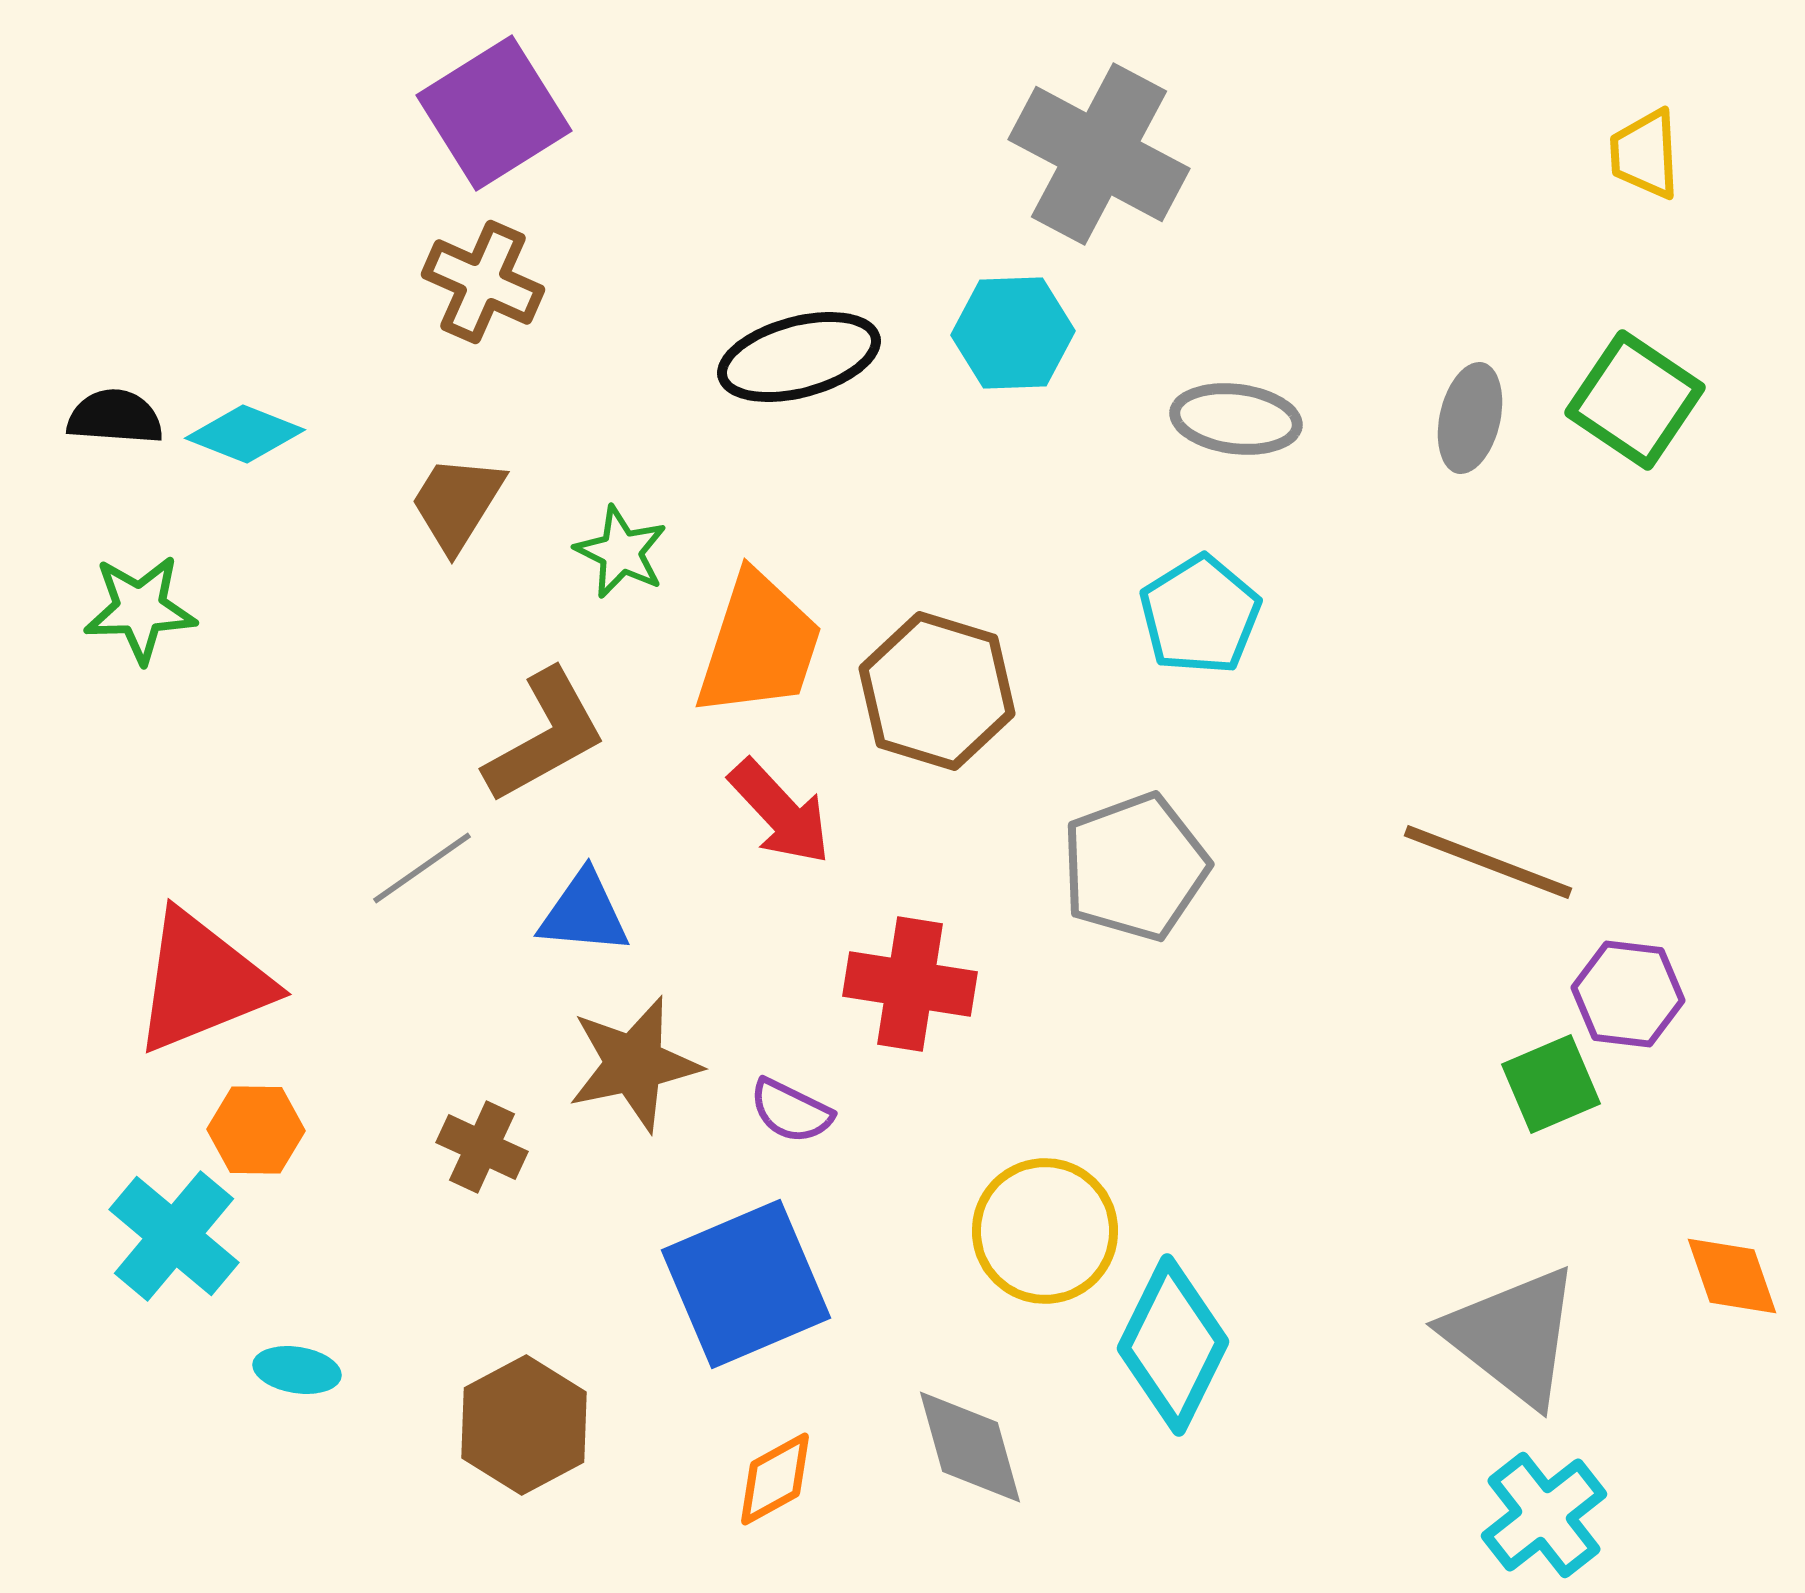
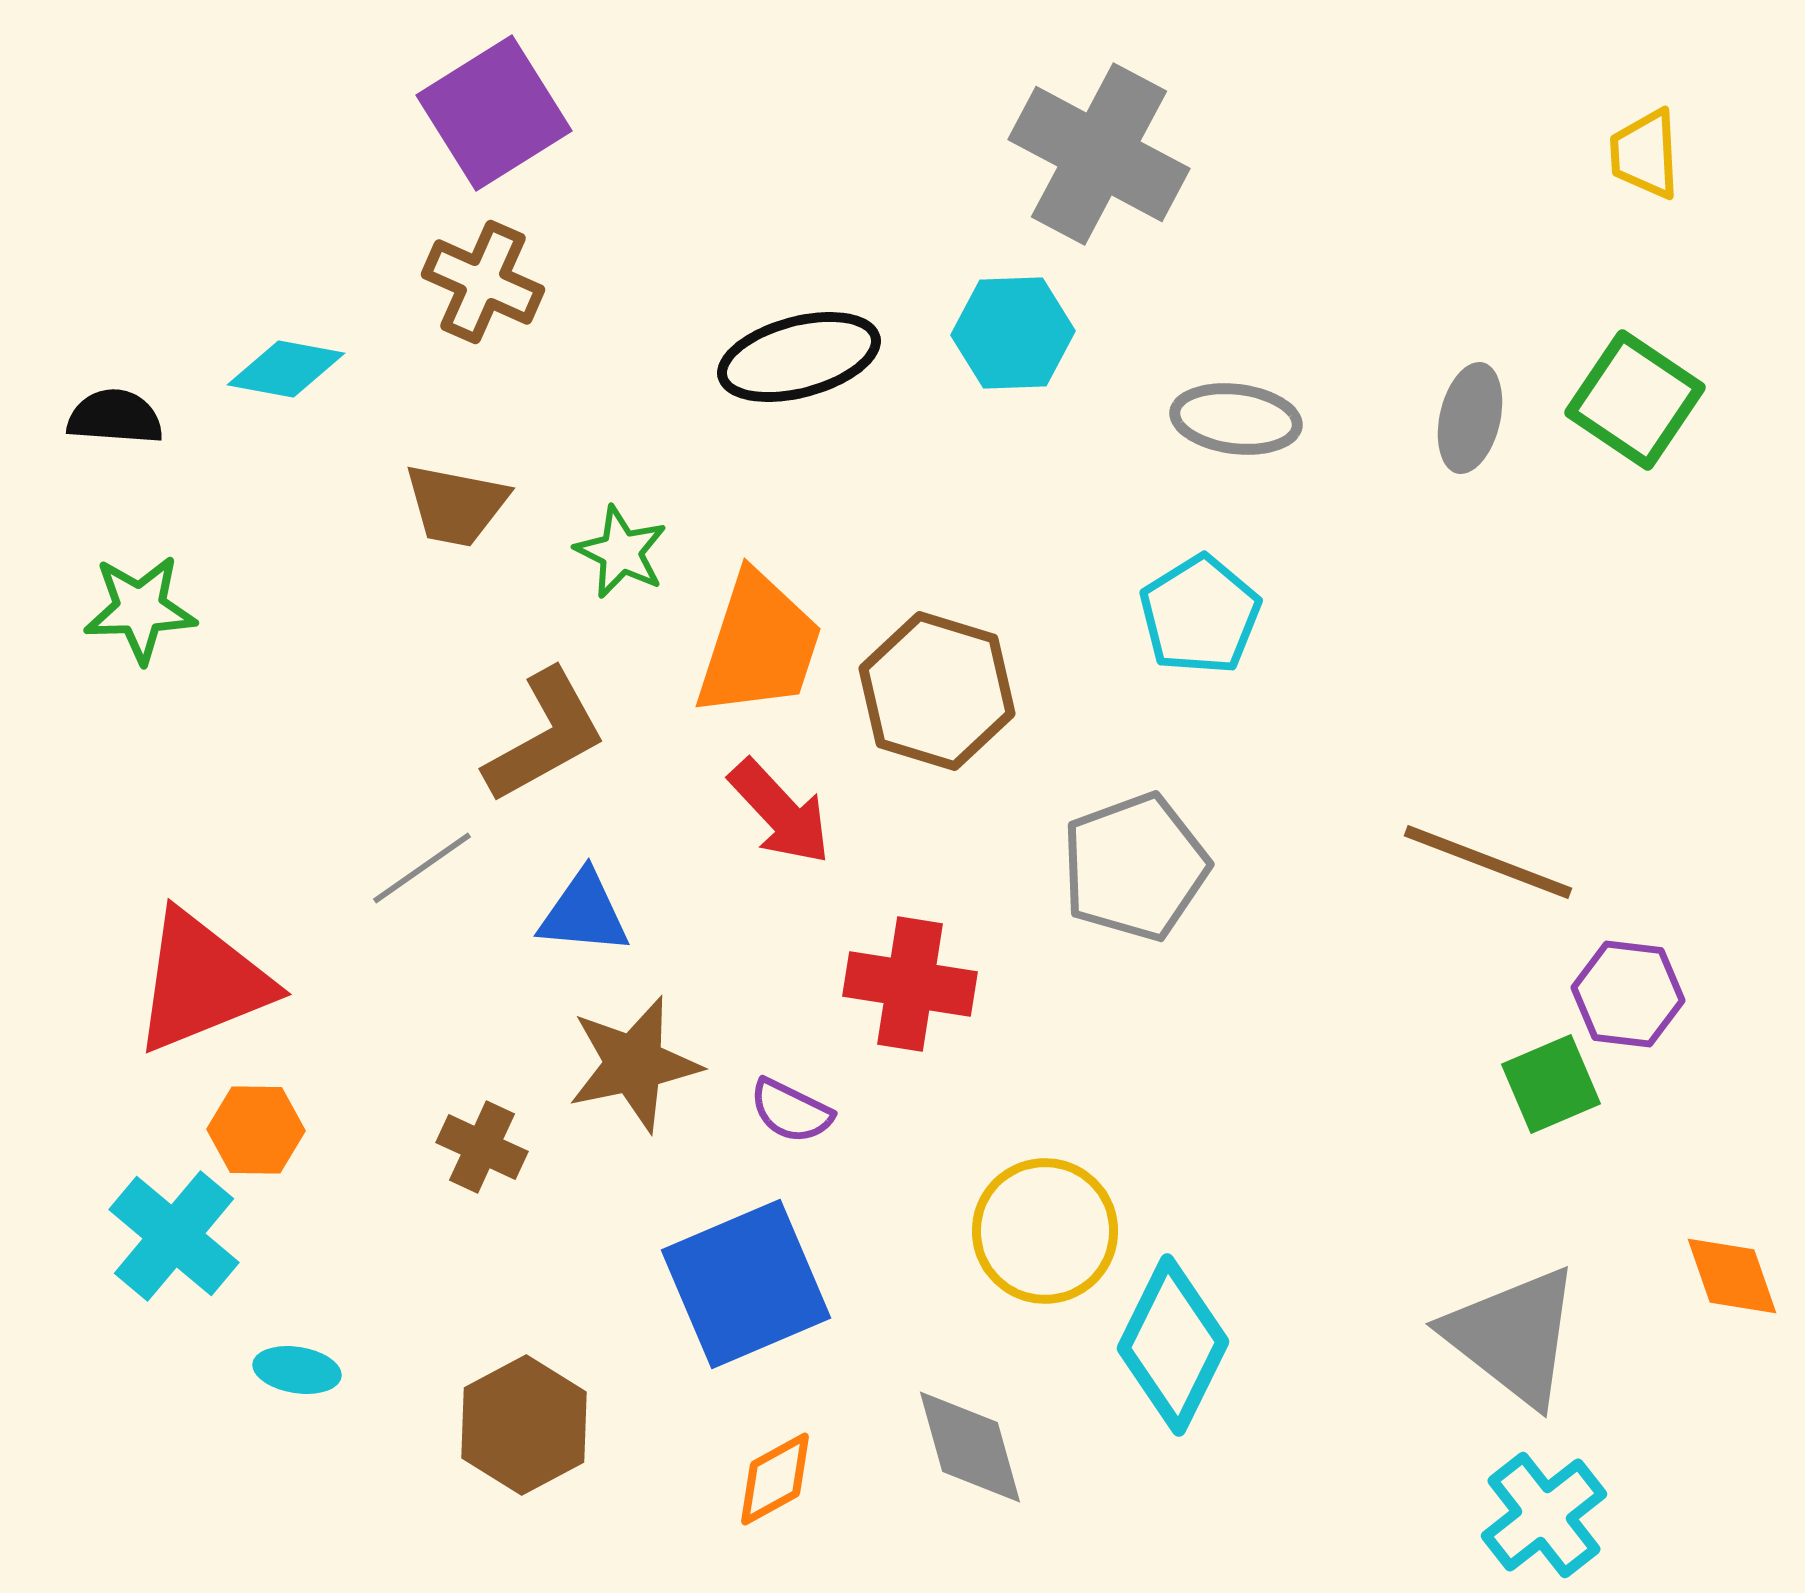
cyan diamond at (245, 434): moved 41 px right, 65 px up; rotated 11 degrees counterclockwise
brown trapezoid at (457, 503): moved 1 px left, 2 px down; rotated 111 degrees counterclockwise
